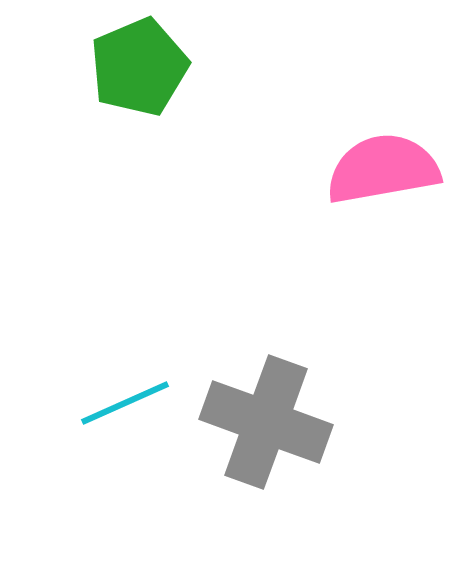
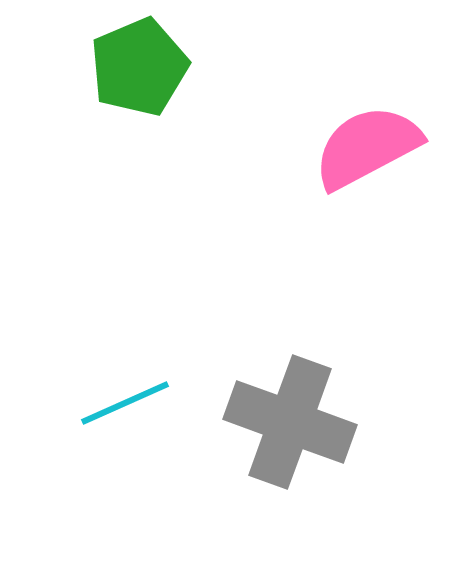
pink semicircle: moved 16 px left, 22 px up; rotated 18 degrees counterclockwise
gray cross: moved 24 px right
